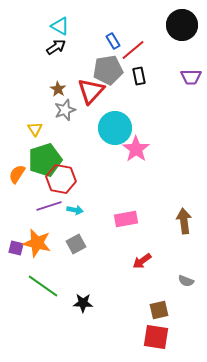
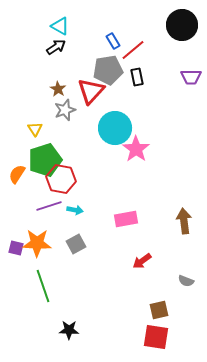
black rectangle: moved 2 px left, 1 px down
orange star: rotated 12 degrees counterclockwise
green line: rotated 36 degrees clockwise
black star: moved 14 px left, 27 px down
